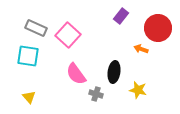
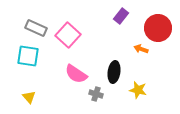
pink semicircle: rotated 20 degrees counterclockwise
